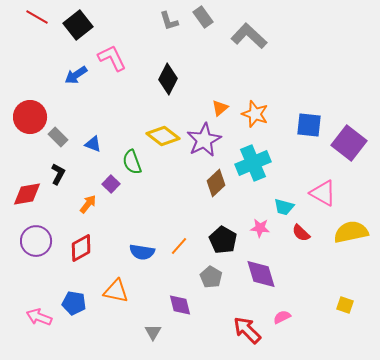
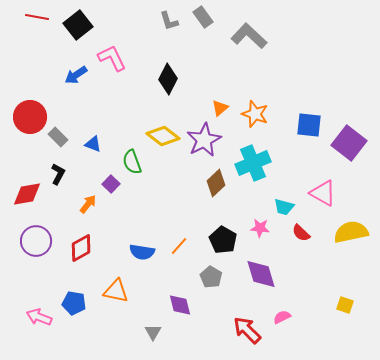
red line at (37, 17): rotated 20 degrees counterclockwise
